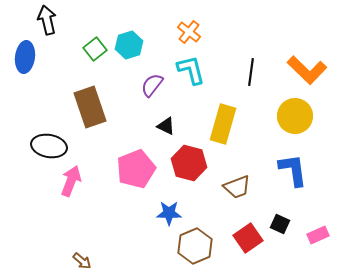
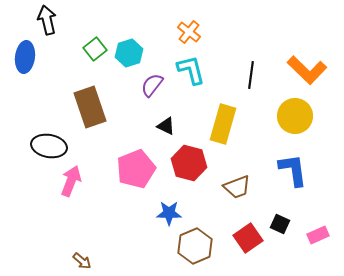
cyan hexagon: moved 8 px down
black line: moved 3 px down
